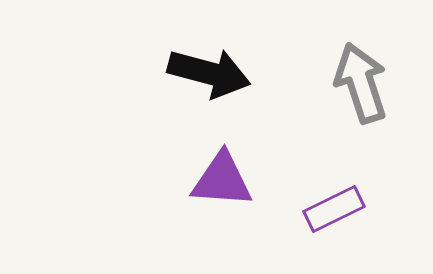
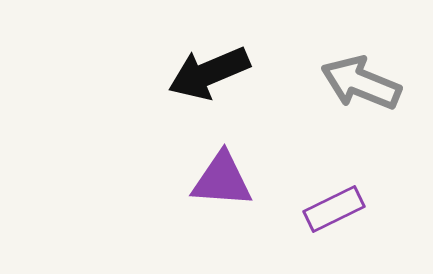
black arrow: rotated 142 degrees clockwise
gray arrow: rotated 50 degrees counterclockwise
